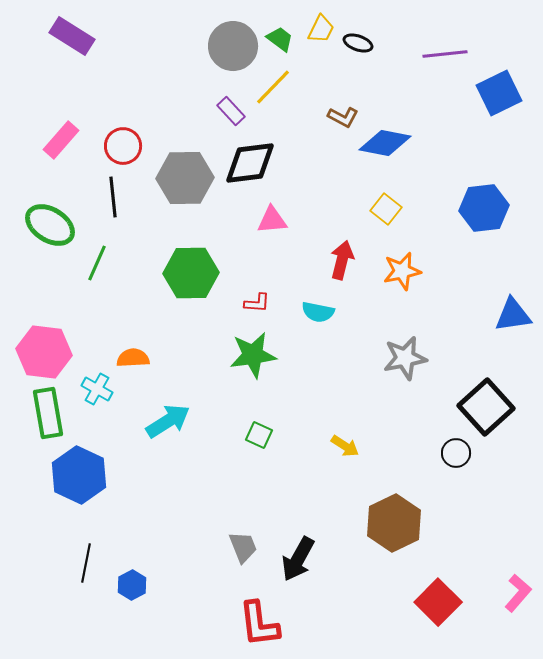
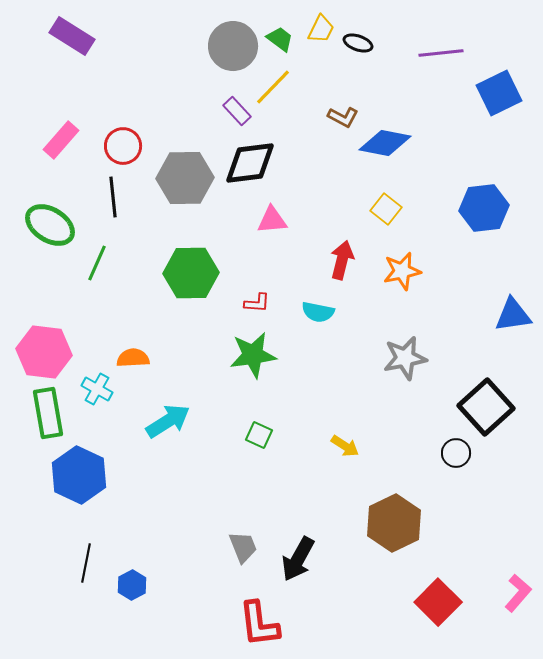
purple line at (445, 54): moved 4 px left, 1 px up
purple rectangle at (231, 111): moved 6 px right
